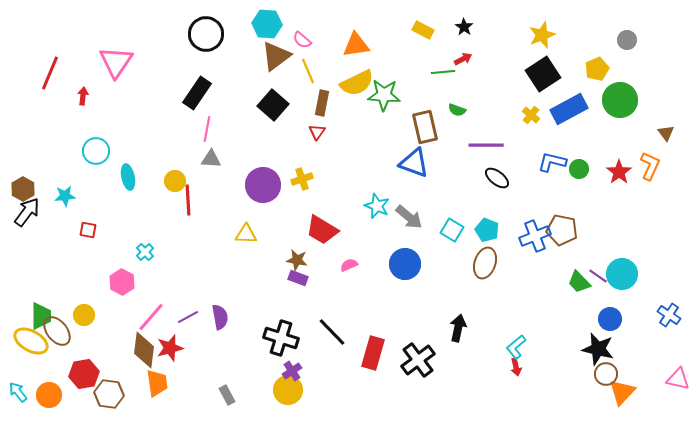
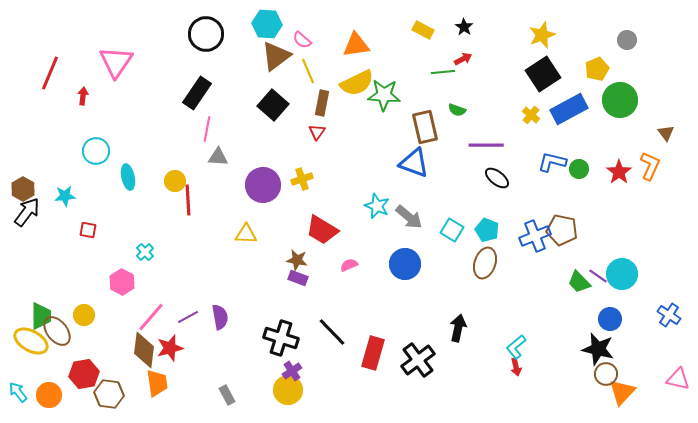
gray triangle at (211, 159): moved 7 px right, 2 px up
